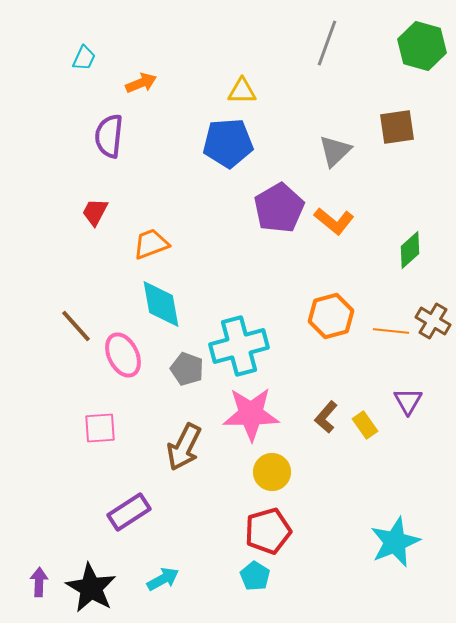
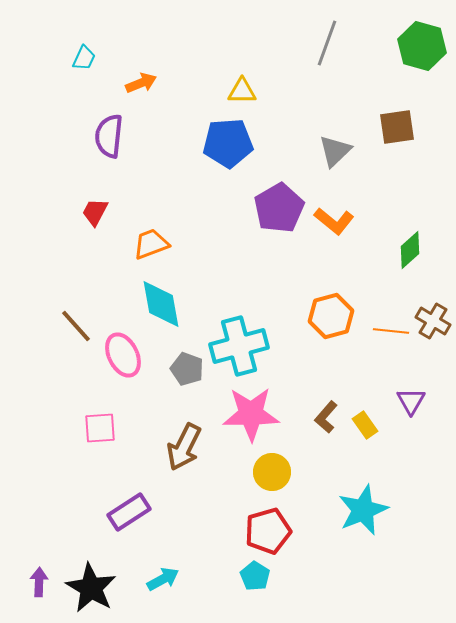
purple triangle: moved 3 px right
cyan star: moved 32 px left, 32 px up
